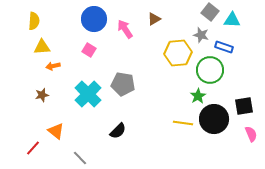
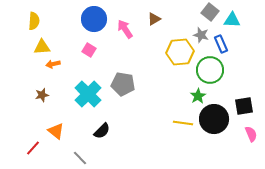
blue rectangle: moved 3 px left, 3 px up; rotated 48 degrees clockwise
yellow hexagon: moved 2 px right, 1 px up
orange arrow: moved 2 px up
black semicircle: moved 16 px left
